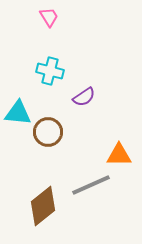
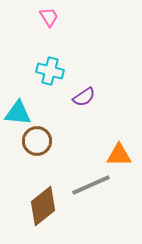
brown circle: moved 11 px left, 9 px down
